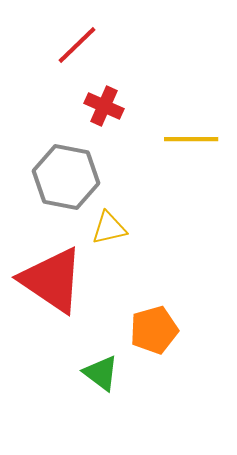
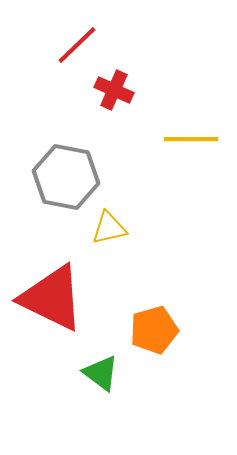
red cross: moved 10 px right, 16 px up
red triangle: moved 18 px down; rotated 8 degrees counterclockwise
